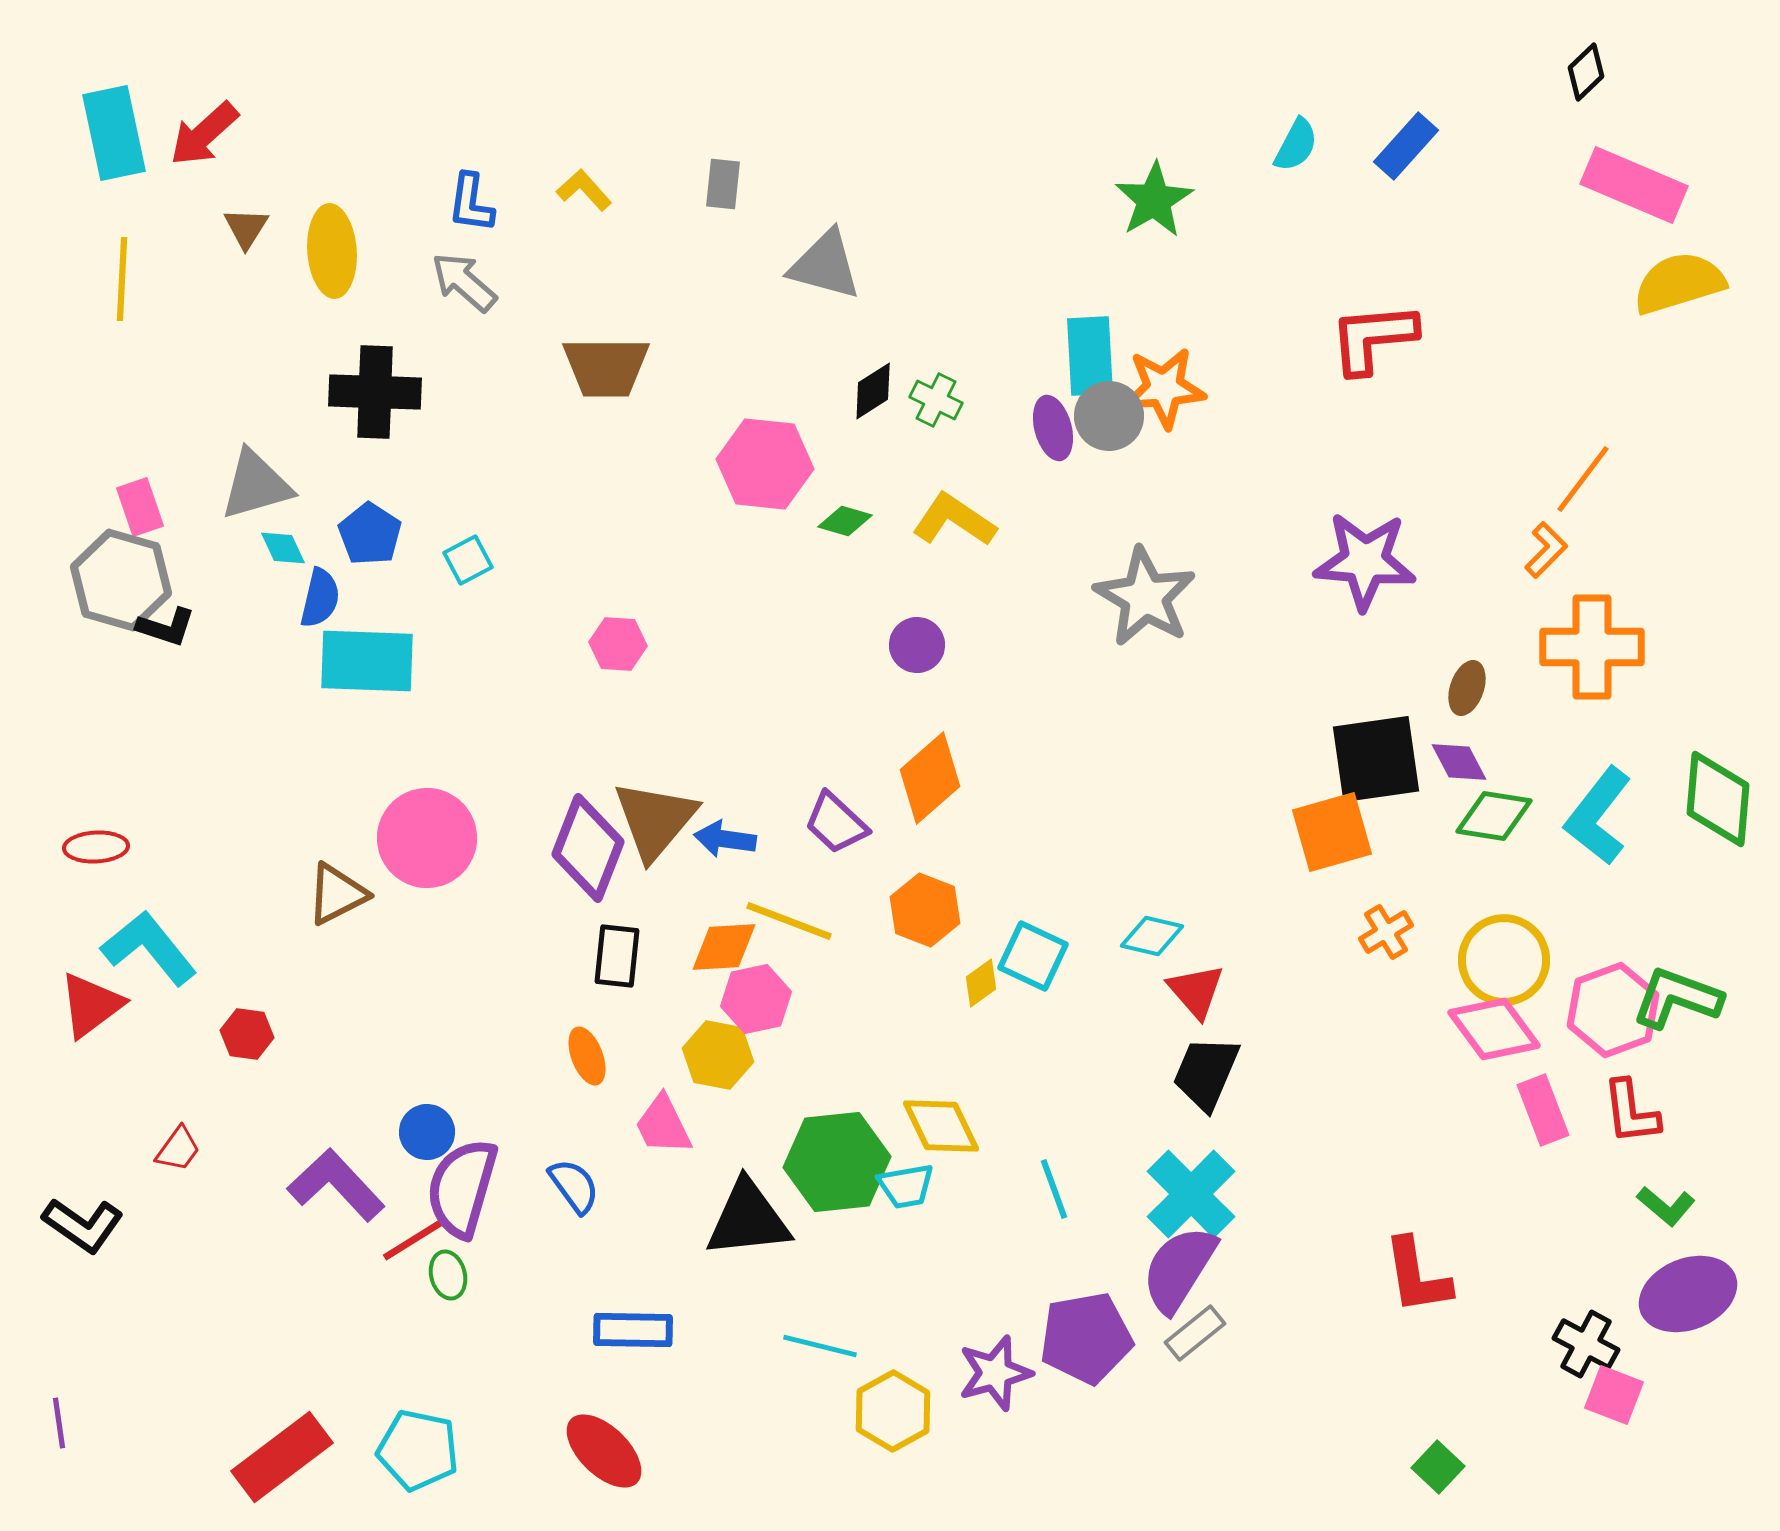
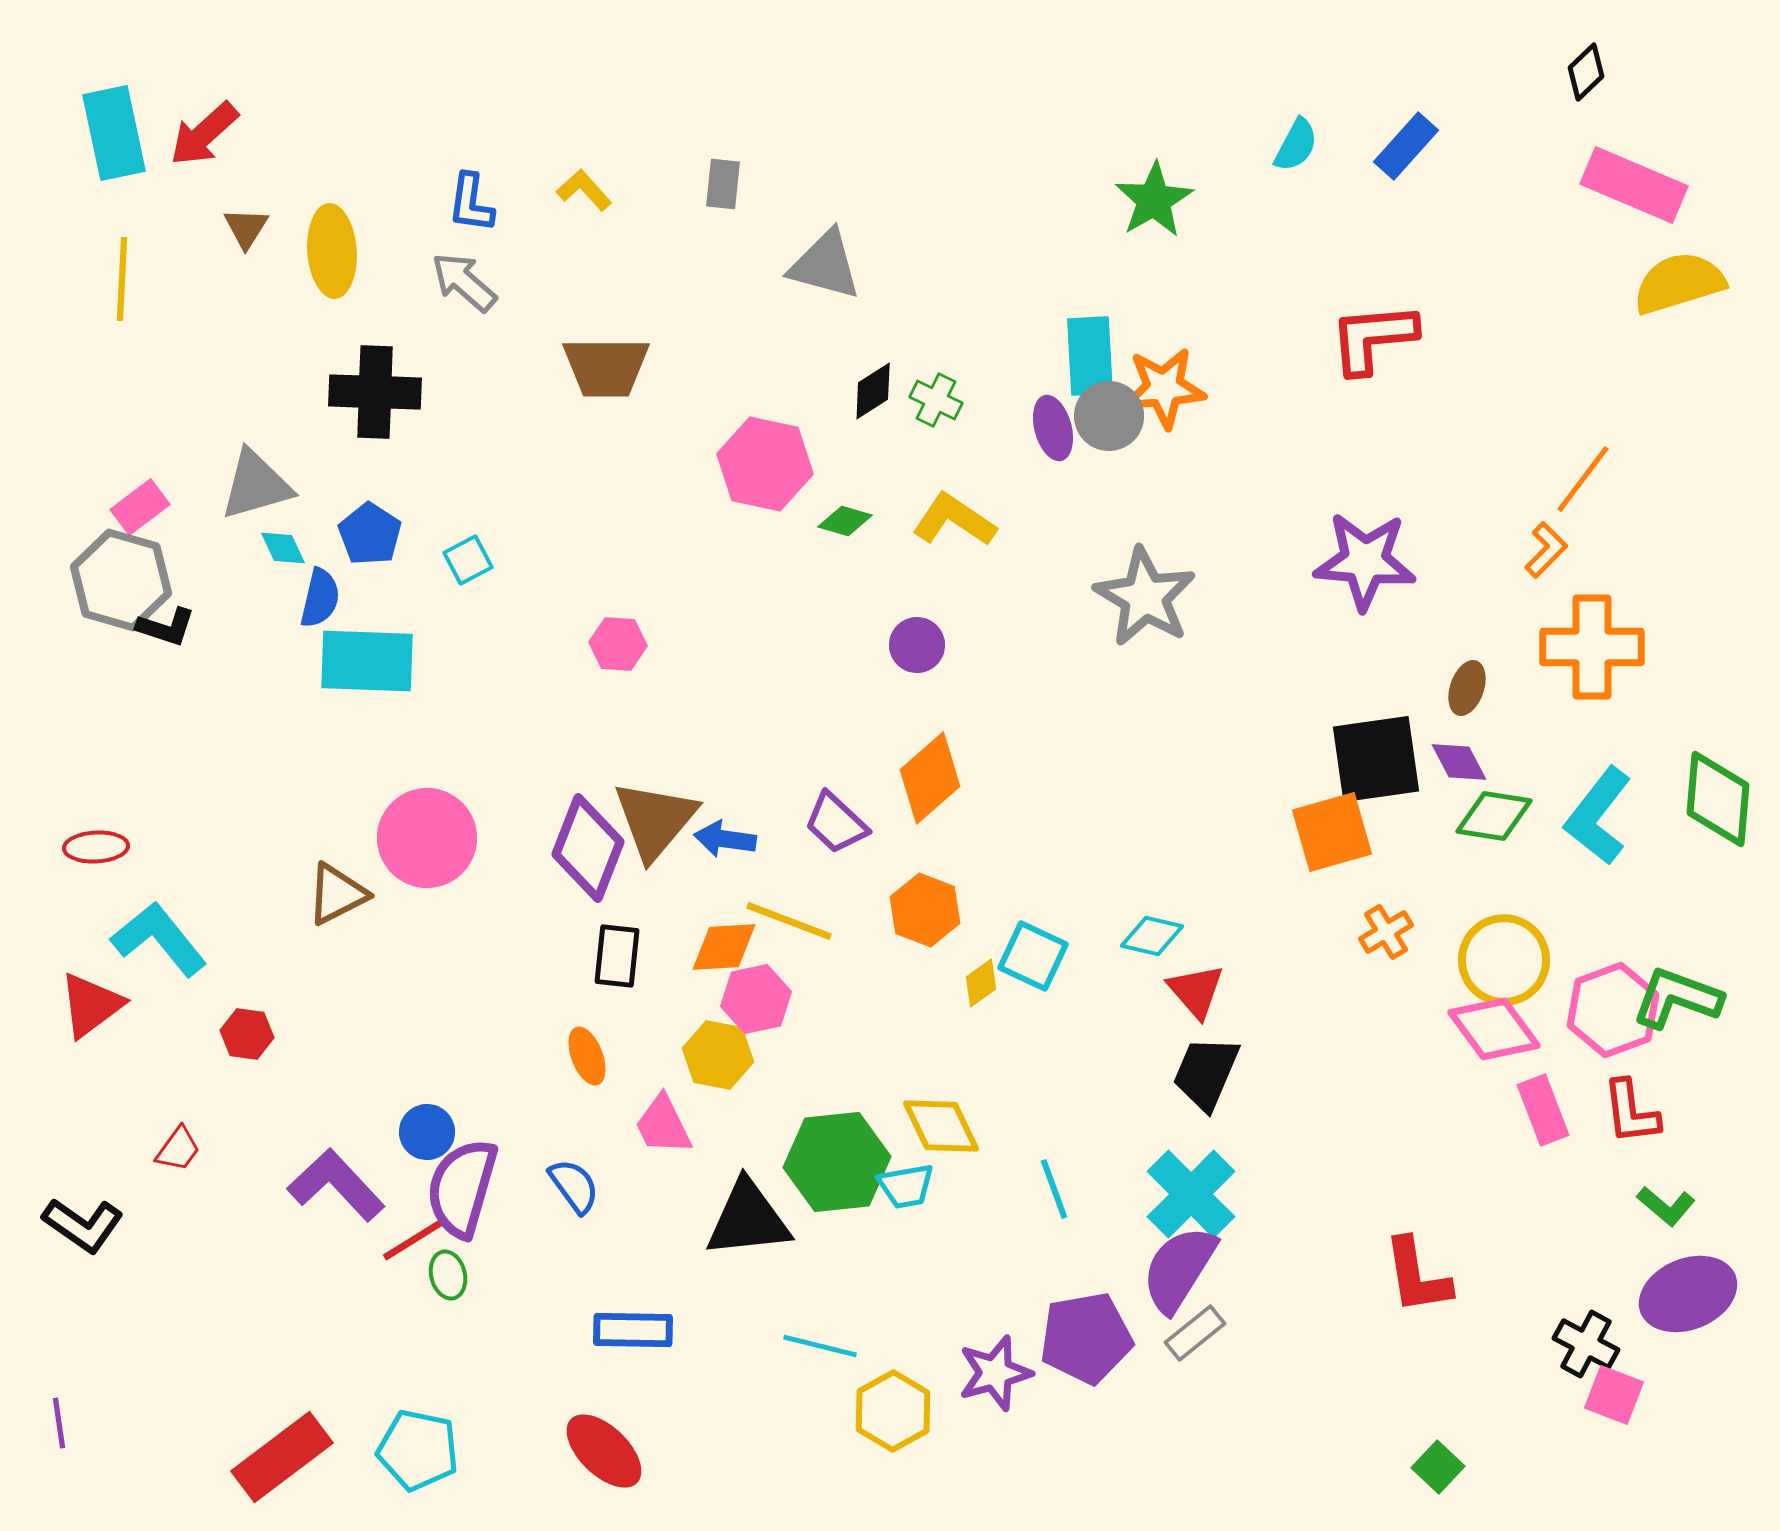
pink hexagon at (765, 464): rotated 6 degrees clockwise
pink rectangle at (140, 507): rotated 72 degrees clockwise
cyan L-shape at (149, 948): moved 10 px right, 9 px up
